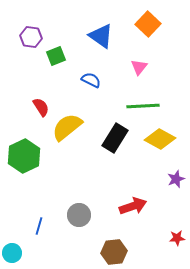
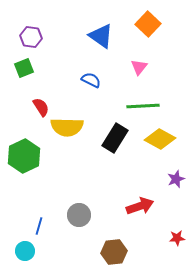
green square: moved 32 px left, 12 px down
yellow semicircle: rotated 140 degrees counterclockwise
red arrow: moved 7 px right
cyan circle: moved 13 px right, 2 px up
